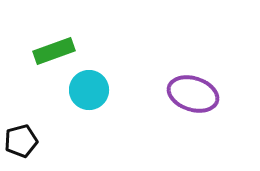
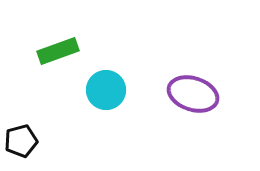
green rectangle: moved 4 px right
cyan circle: moved 17 px right
